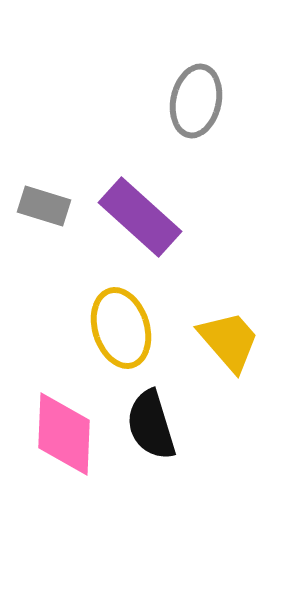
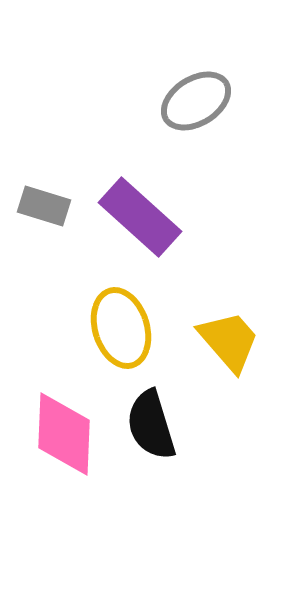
gray ellipse: rotated 46 degrees clockwise
